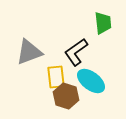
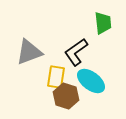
yellow rectangle: rotated 15 degrees clockwise
